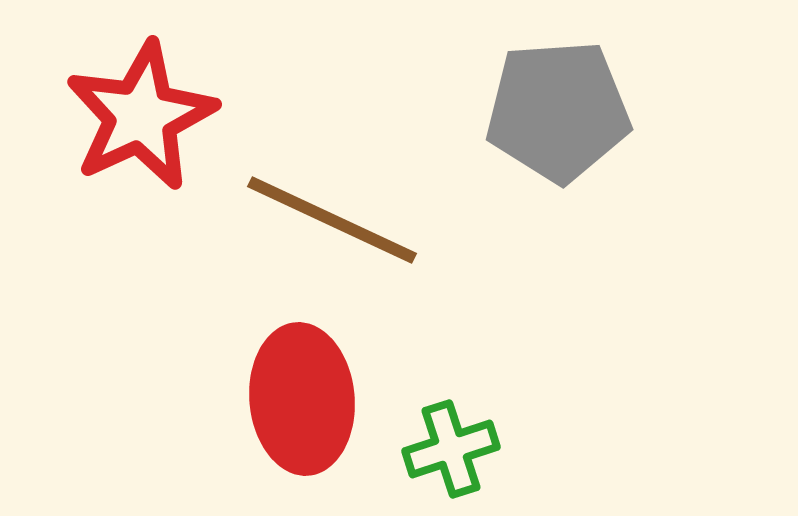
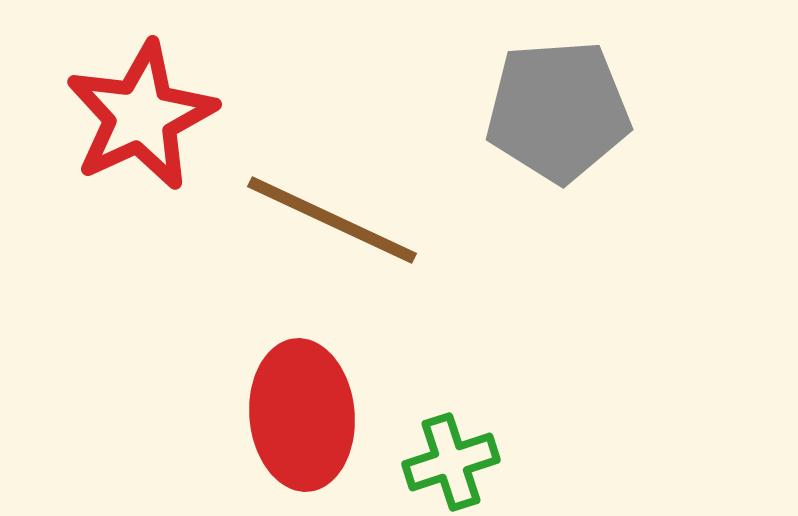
red ellipse: moved 16 px down
green cross: moved 13 px down
